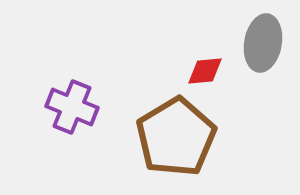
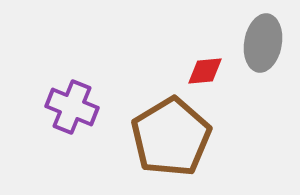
brown pentagon: moved 5 px left
